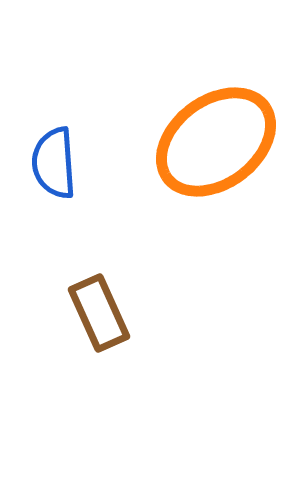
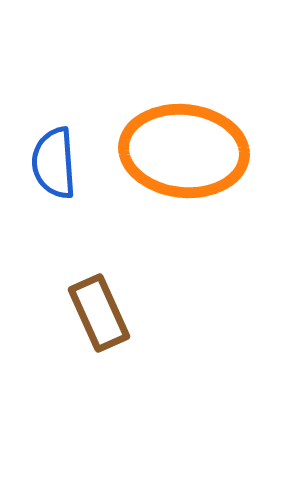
orange ellipse: moved 32 px left, 9 px down; rotated 43 degrees clockwise
